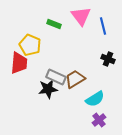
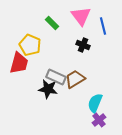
green rectangle: moved 2 px left, 1 px up; rotated 24 degrees clockwise
black cross: moved 25 px left, 14 px up
red trapezoid: rotated 10 degrees clockwise
black star: rotated 18 degrees clockwise
cyan semicircle: moved 4 px down; rotated 144 degrees clockwise
